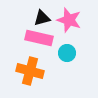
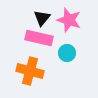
black triangle: rotated 36 degrees counterclockwise
